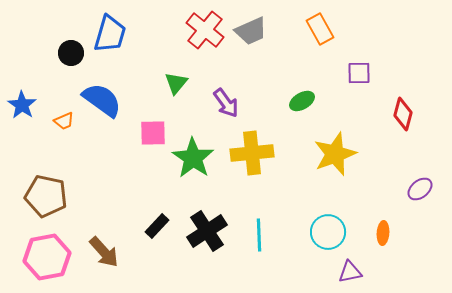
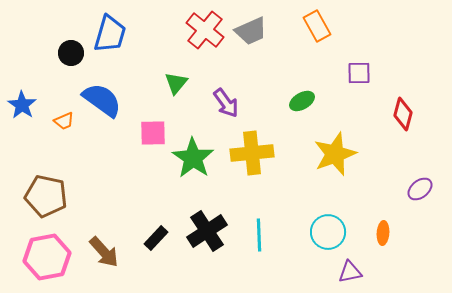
orange rectangle: moved 3 px left, 3 px up
black rectangle: moved 1 px left, 12 px down
